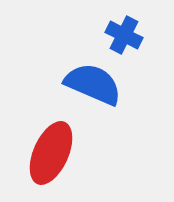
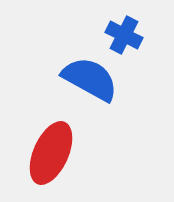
blue semicircle: moved 3 px left, 5 px up; rotated 6 degrees clockwise
